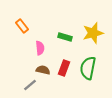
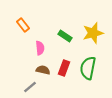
orange rectangle: moved 1 px right, 1 px up
green rectangle: moved 1 px up; rotated 16 degrees clockwise
gray line: moved 2 px down
